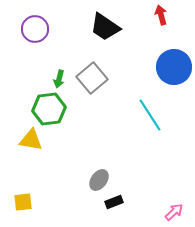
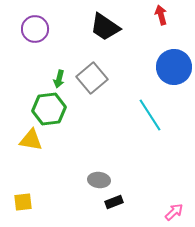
gray ellipse: rotated 60 degrees clockwise
